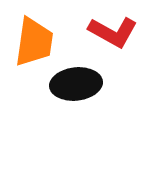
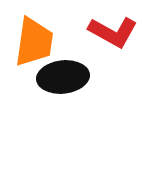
black ellipse: moved 13 px left, 7 px up
